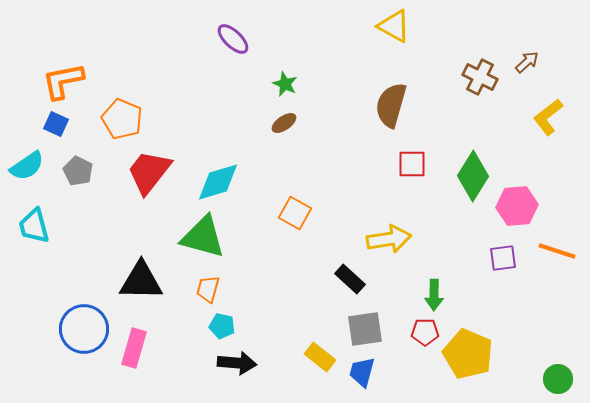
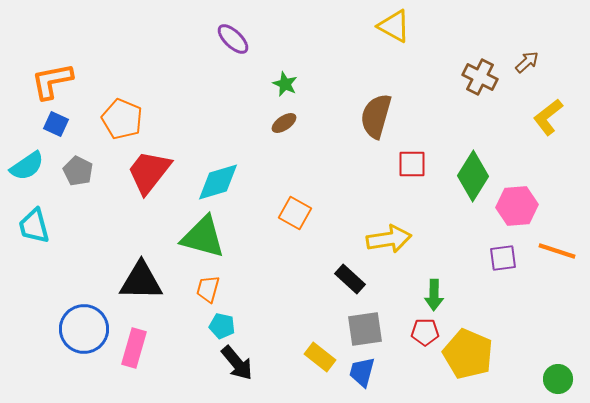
orange L-shape: moved 11 px left
brown semicircle: moved 15 px left, 11 px down
black arrow: rotated 45 degrees clockwise
